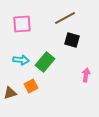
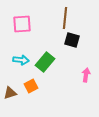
brown line: rotated 55 degrees counterclockwise
